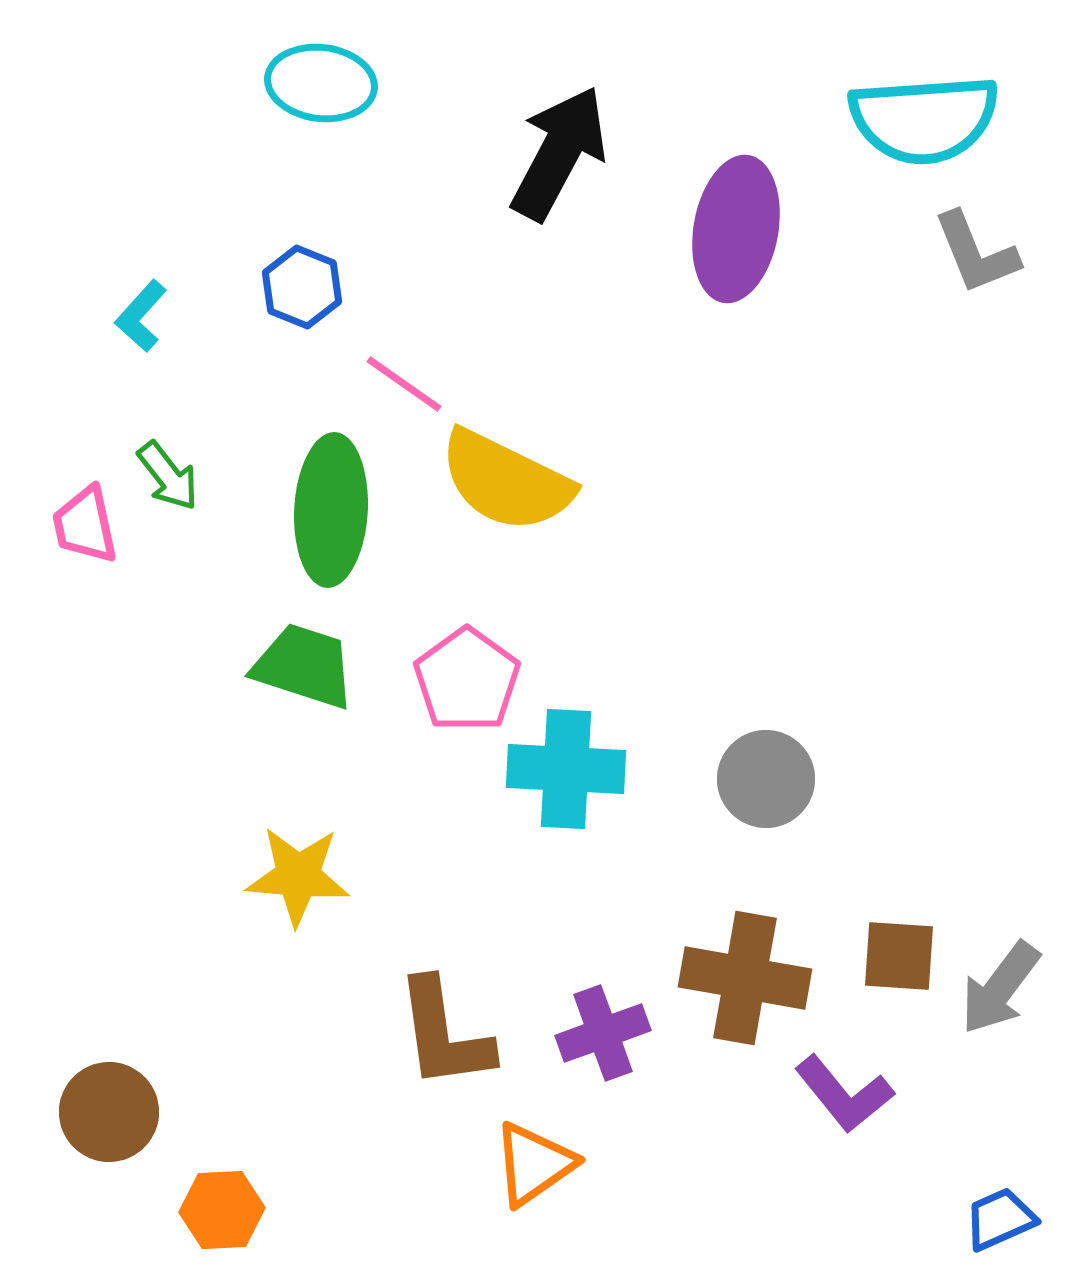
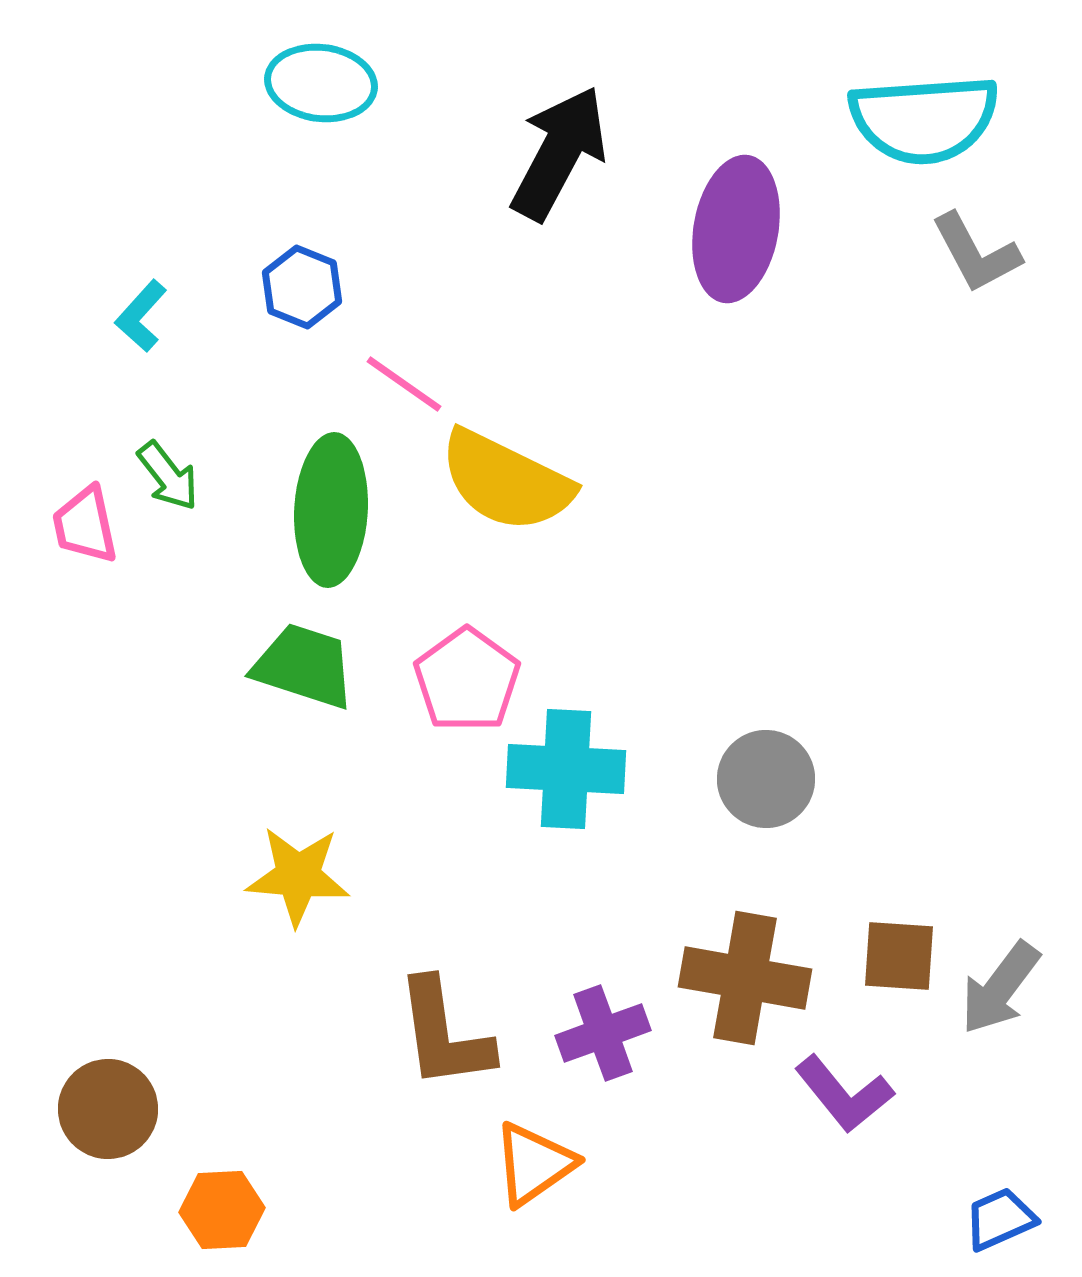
gray L-shape: rotated 6 degrees counterclockwise
brown circle: moved 1 px left, 3 px up
